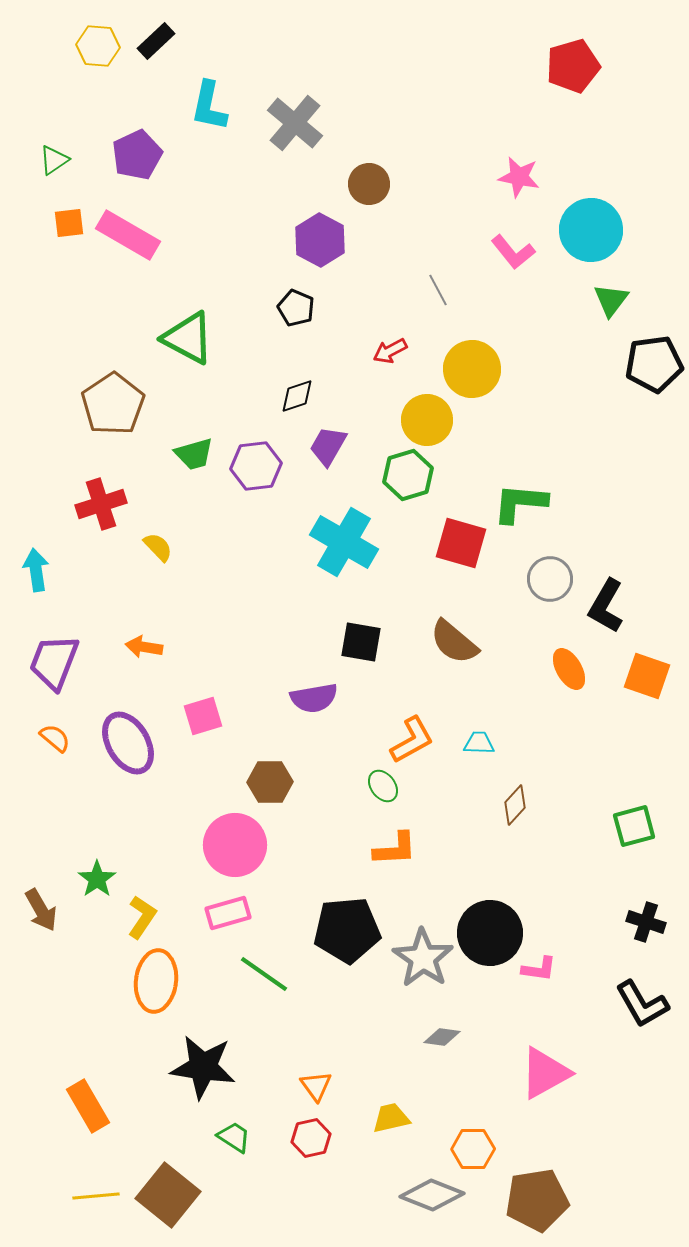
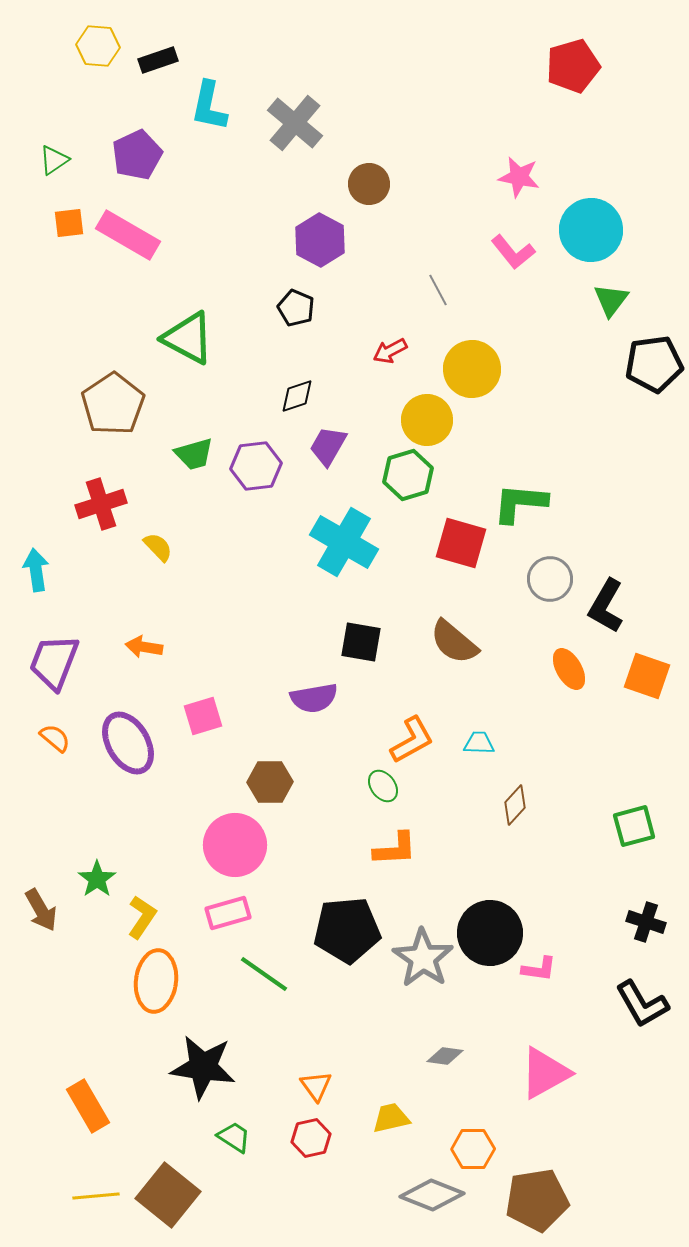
black rectangle at (156, 41): moved 2 px right, 19 px down; rotated 24 degrees clockwise
gray diamond at (442, 1037): moved 3 px right, 19 px down
